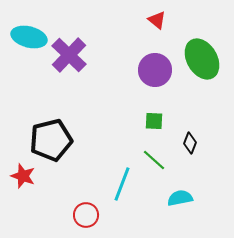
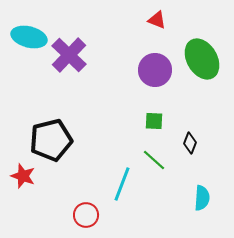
red triangle: rotated 18 degrees counterclockwise
cyan semicircle: moved 22 px right; rotated 105 degrees clockwise
